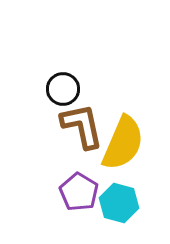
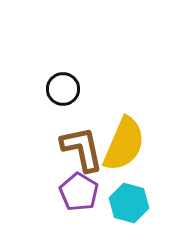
brown L-shape: moved 23 px down
yellow semicircle: moved 1 px right, 1 px down
cyan hexagon: moved 10 px right
